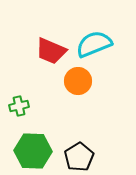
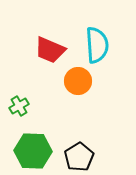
cyan semicircle: moved 3 px right, 1 px down; rotated 108 degrees clockwise
red trapezoid: moved 1 px left, 1 px up
green cross: rotated 18 degrees counterclockwise
